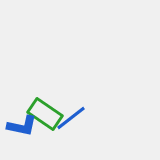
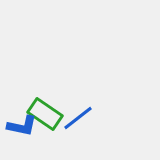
blue line: moved 7 px right
